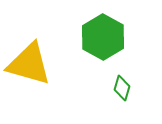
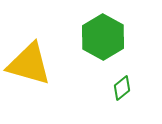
green diamond: rotated 35 degrees clockwise
